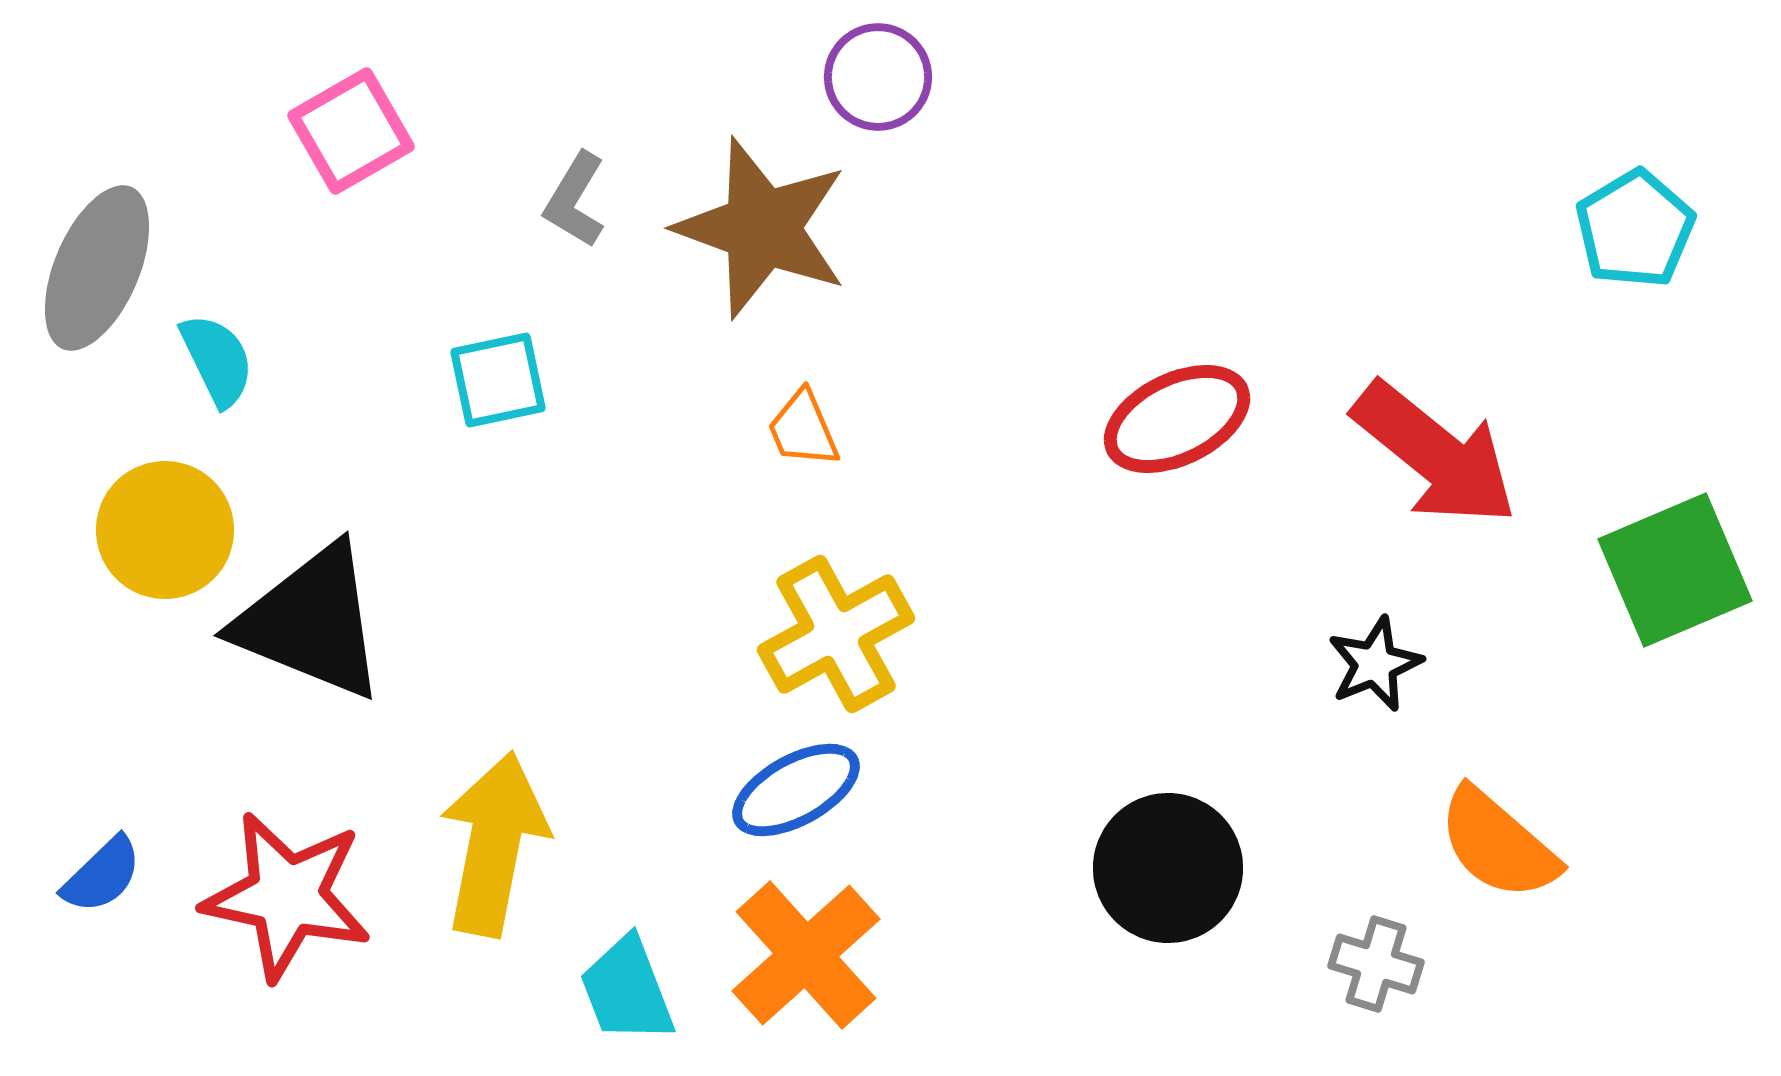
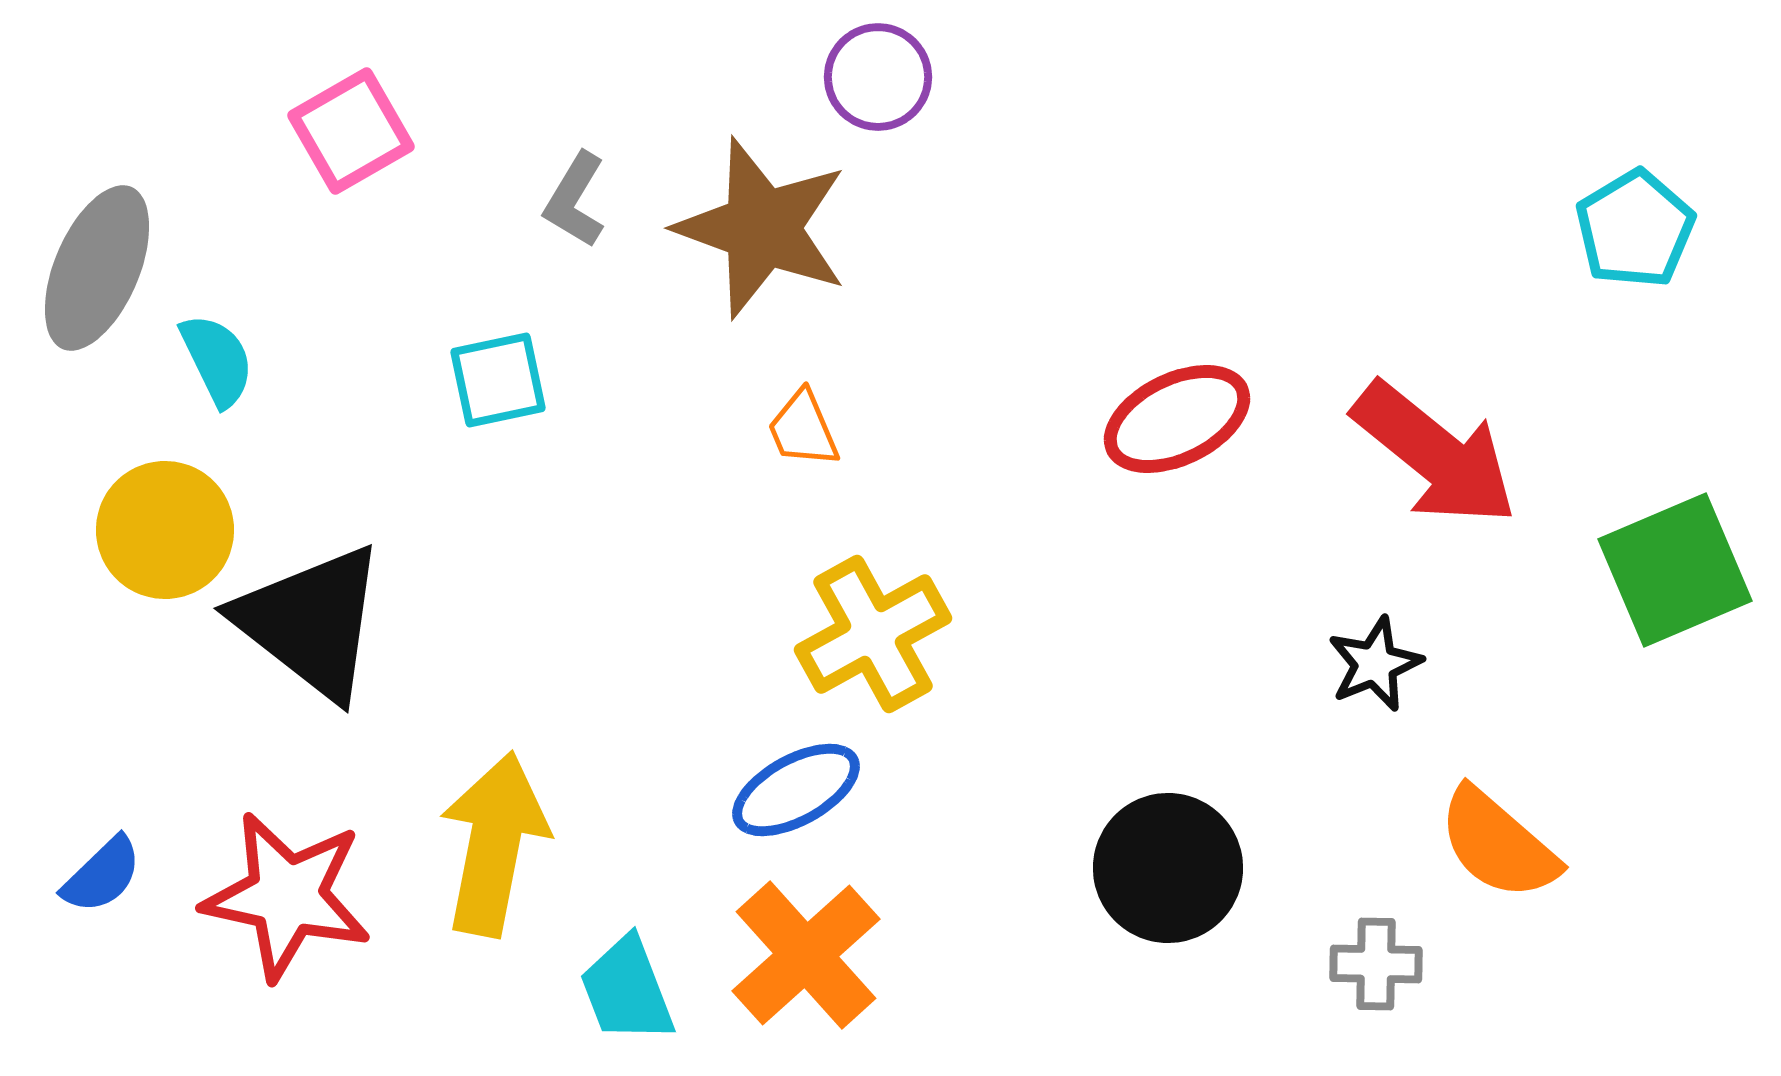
black triangle: rotated 16 degrees clockwise
yellow cross: moved 37 px right
gray cross: rotated 16 degrees counterclockwise
